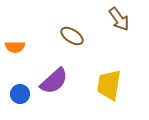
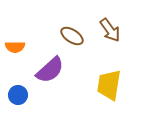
brown arrow: moved 9 px left, 11 px down
purple semicircle: moved 4 px left, 11 px up
blue circle: moved 2 px left, 1 px down
